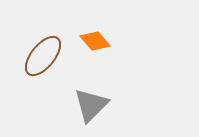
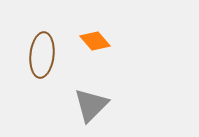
brown ellipse: moved 1 px left, 1 px up; rotated 33 degrees counterclockwise
